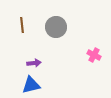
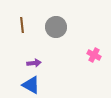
blue triangle: rotated 42 degrees clockwise
